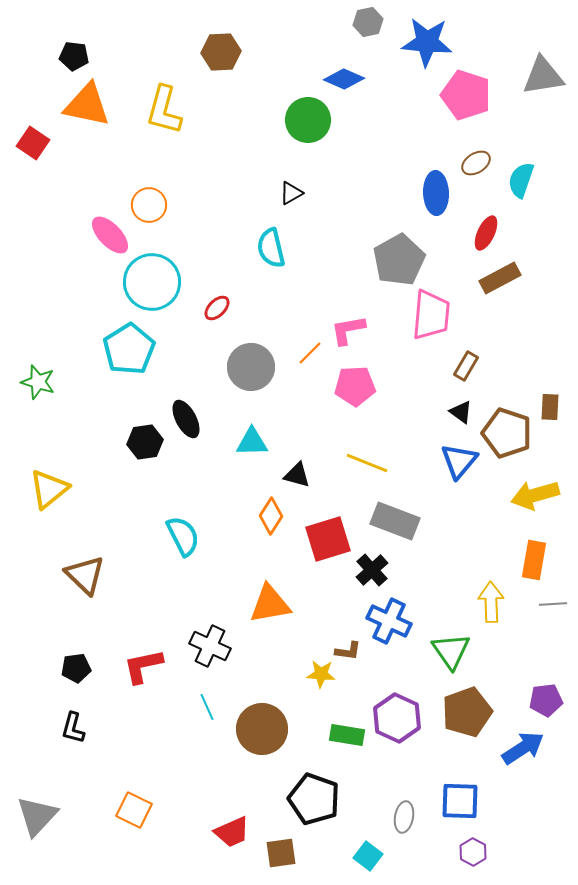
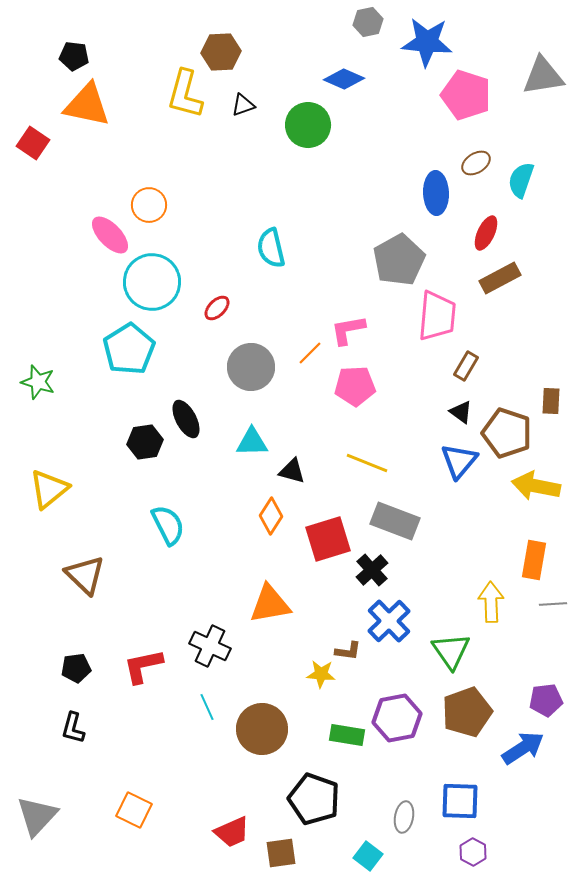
yellow L-shape at (164, 110): moved 21 px right, 16 px up
green circle at (308, 120): moved 5 px down
black triangle at (291, 193): moved 48 px left, 88 px up; rotated 10 degrees clockwise
pink trapezoid at (431, 315): moved 6 px right, 1 px down
brown rectangle at (550, 407): moved 1 px right, 6 px up
black triangle at (297, 475): moved 5 px left, 4 px up
yellow arrow at (535, 495): moved 1 px right, 9 px up; rotated 27 degrees clockwise
cyan semicircle at (183, 536): moved 15 px left, 11 px up
blue cross at (389, 621): rotated 21 degrees clockwise
purple hexagon at (397, 718): rotated 24 degrees clockwise
